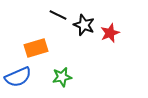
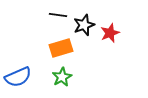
black line: rotated 18 degrees counterclockwise
black star: rotated 30 degrees clockwise
orange rectangle: moved 25 px right
green star: rotated 18 degrees counterclockwise
